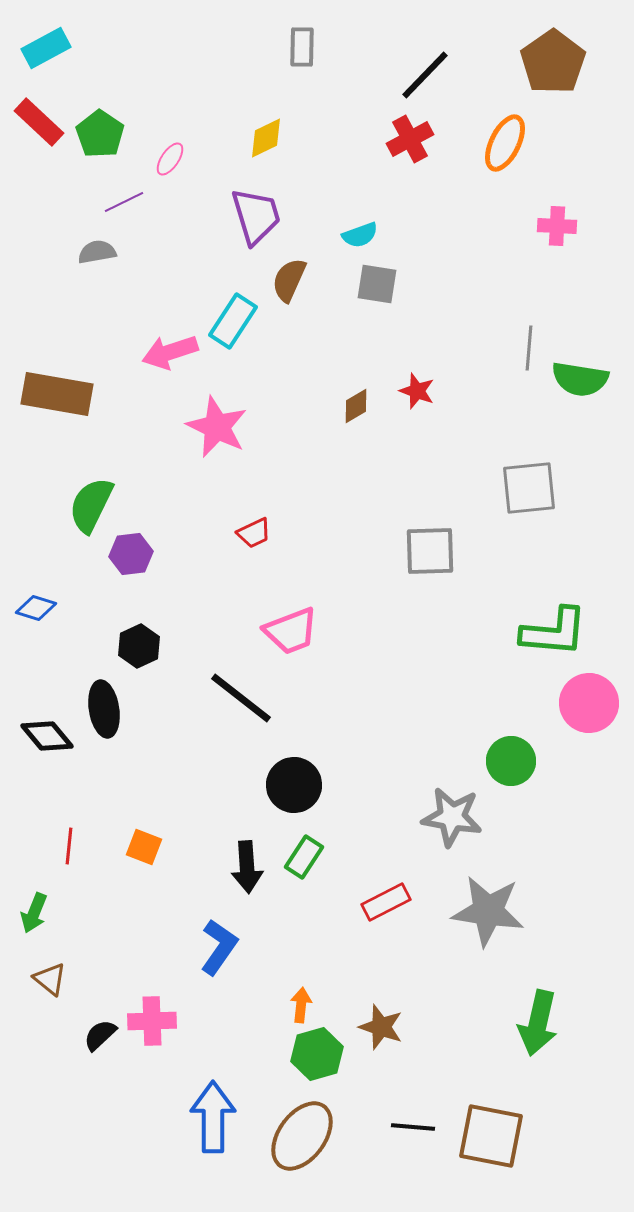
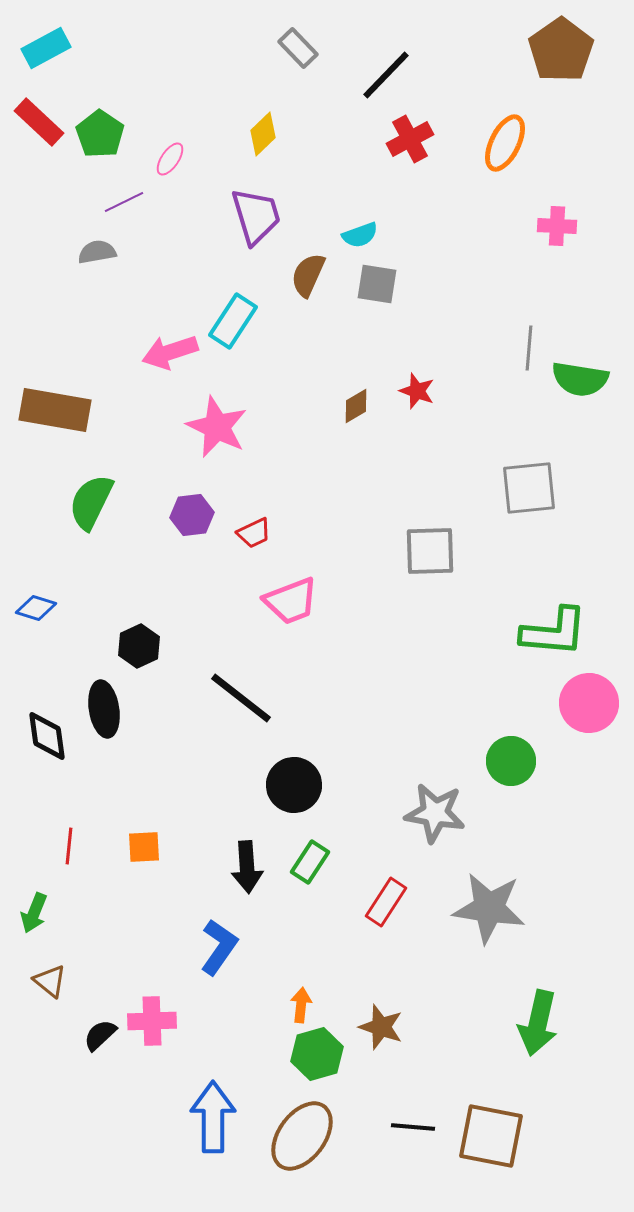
gray rectangle at (302, 47): moved 4 px left, 1 px down; rotated 45 degrees counterclockwise
brown pentagon at (553, 62): moved 8 px right, 12 px up
black line at (425, 75): moved 39 px left
yellow diamond at (266, 138): moved 3 px left, 4 px up; rotated 18 degrees counterclockwise
brown semicircle at (289, 280): moved 19 px right, 5 px up
brown rectangle at (57, 394): moved 2 px left, 16 px down
green semicircle at (91, 505): moved 3 px up
purple hexagon at (131, 554): moved 61 px right, 39 px up
pink trapezoid at (291, 631): moved 30 px up
black diamond at (47, 736): rotated 32 degrees clockwise
gray star at (452, 817): moved 17 px left, 4 px up
orange square at (144, 847): rotated 24 degrees counterclockwise
green rectangle at (304, 857): moved 6 px right, 5 px down
red rectangle at (386, 902): rotated 30 degrees counterclockwise
gray star at (488, 911): moved 1 px right, 3 px up
brown triangle at (50, 979): moved 2 px down
